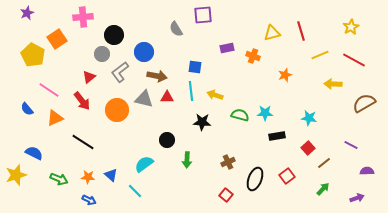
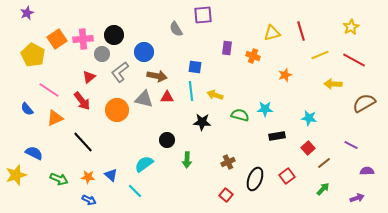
pink cross at (83, 17): moved 22 px down
purple rectangle at (227, 48): rotated 72 degrees counterclockwise
cyan star at (265, 113): moved 4 px up
black line at (83, 142): rotated 15 degrees clockwise
